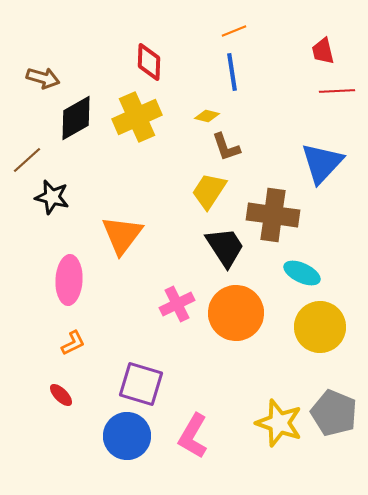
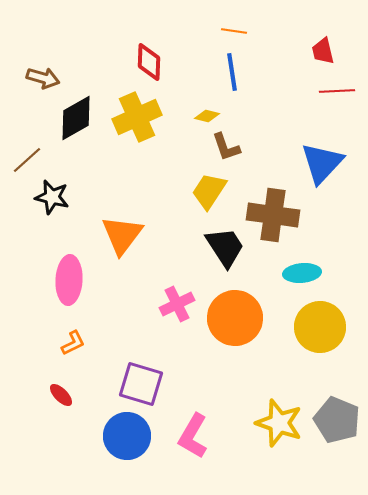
orange line: rotated 30 degrees clockwise
cyan ellipse: rotated 30 degrees counterclockwise
orange circle: moved 1 px left, 5 px down
gray pentagon: moved 3 px right, 7 px down
